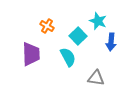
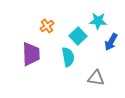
cyan star: rotated 18 degrees counterclockwise
orange cross: rotated 24 degrees clockwise
blue arrow: rotated 24 degrees clockwise
cyan semicircle: rotated 18 degrees clockwise
